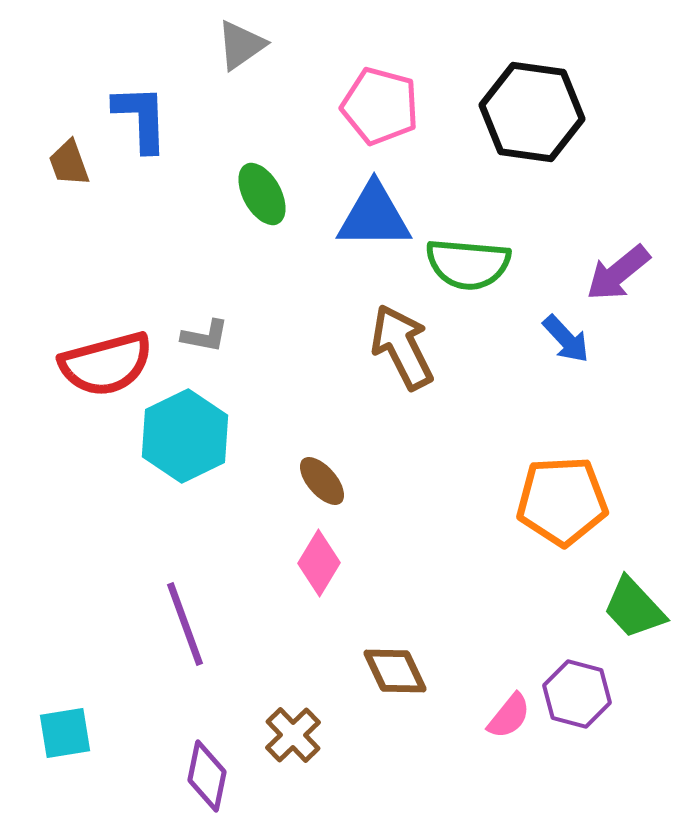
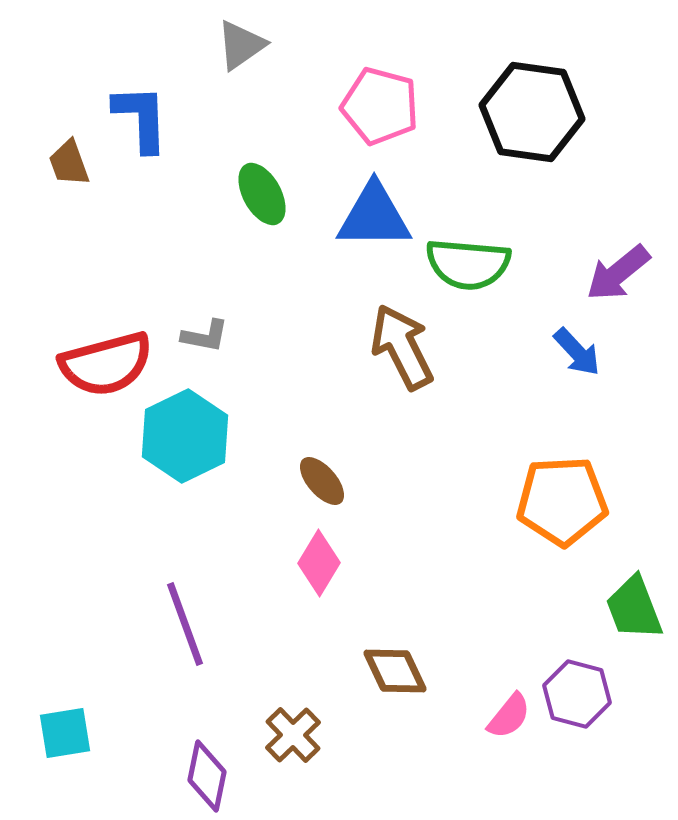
blue arrow: moved 11 px right, 13 px down
green trapezoid: rotated 22 degrees clockwise
